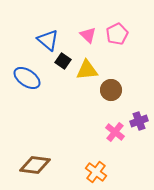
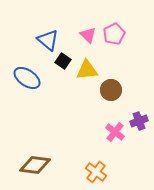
pink pentagon: moved 3 px left
